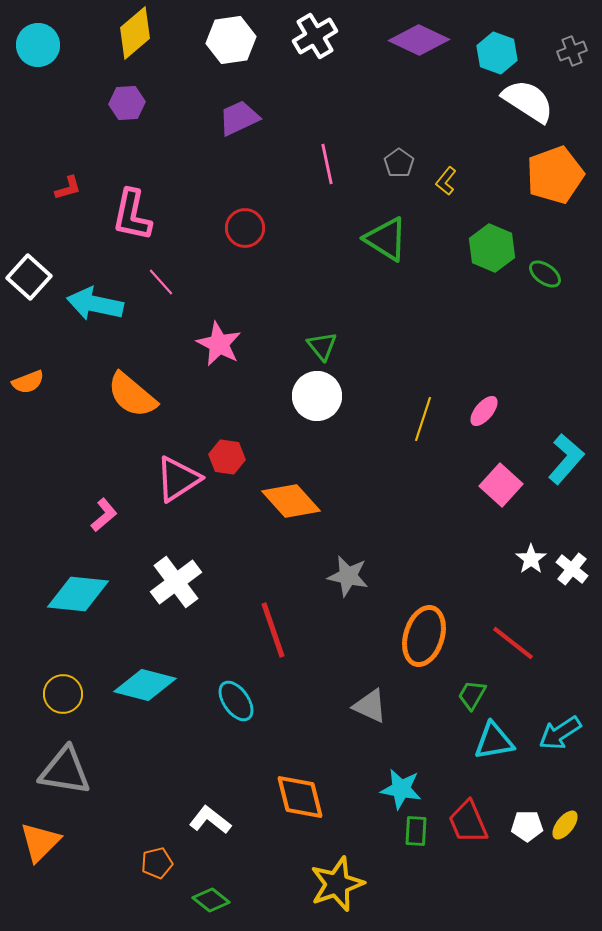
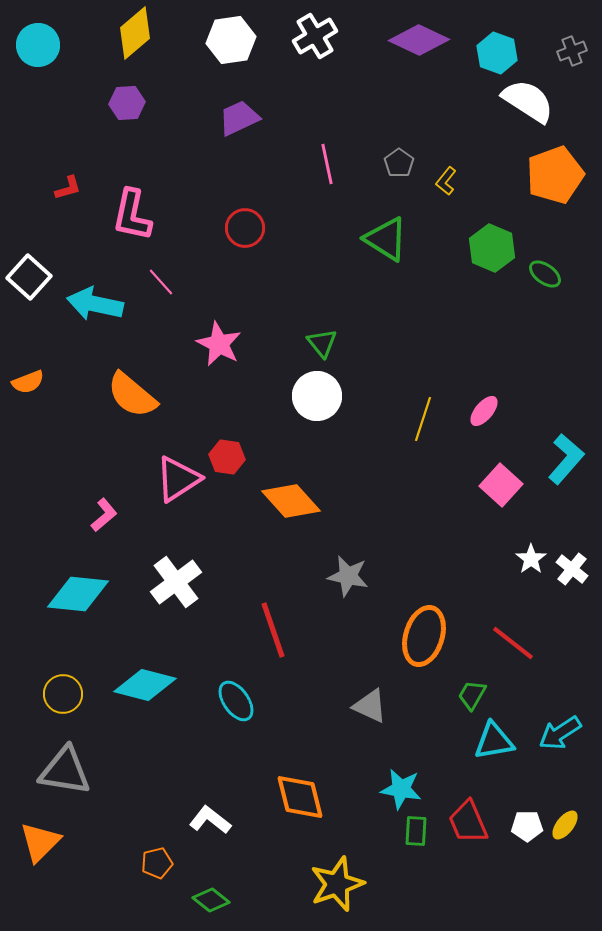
green triangle at (322, 346): moved 3 px up
